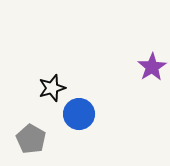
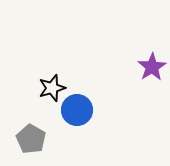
blue circle: moved 2 px left, 4 px up
